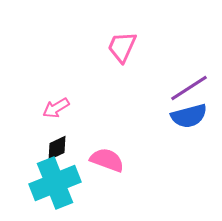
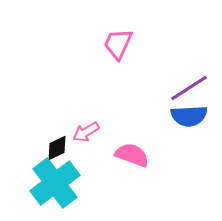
pink trapezoid: moved 4 px left, 3 px up
pink arrow: moved 30 px right, 24 px down
blue semicircle: rotated 12 degrees clockwise
pink semicircle: moved 25 px right, 5 px up
cyan cross: rotated 15 degrees counterclockwise
